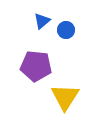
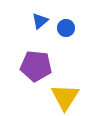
blue triangle: moved 2 px left
blue circle: moved 2 px up
